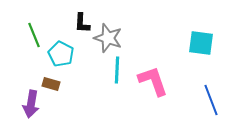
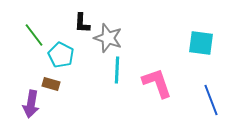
green line: rotated 15 degrees counterclockwise
cyan pentagon: moved 1 px down
pink L-shape: moved 4 px right, 2 px down
